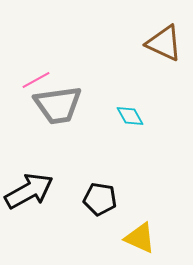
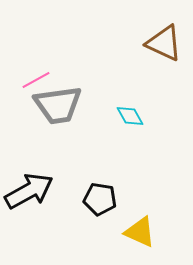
yellow triangle: moved 6 px up
